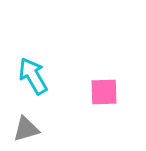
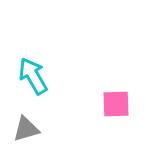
pink square: moved 12 px right, 12 px down
